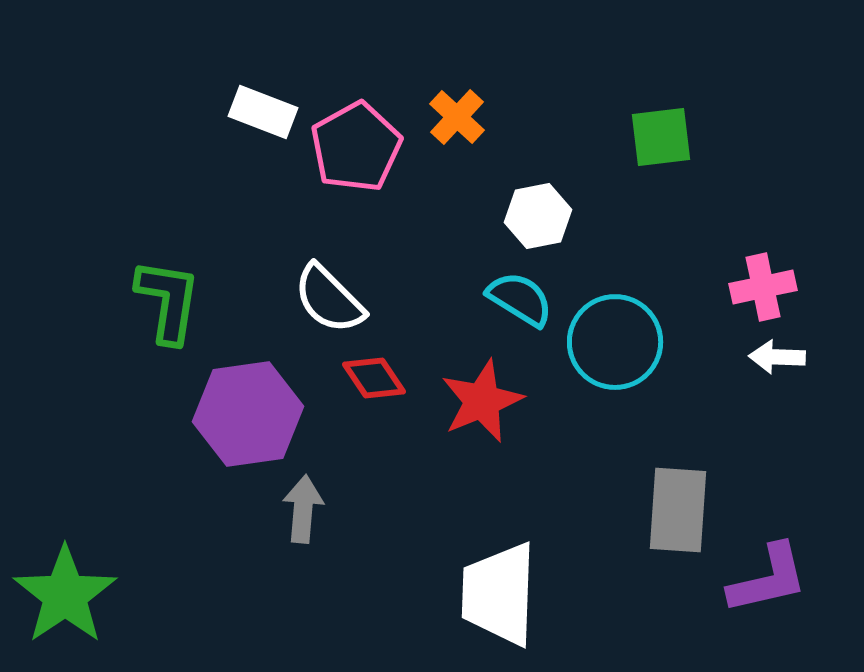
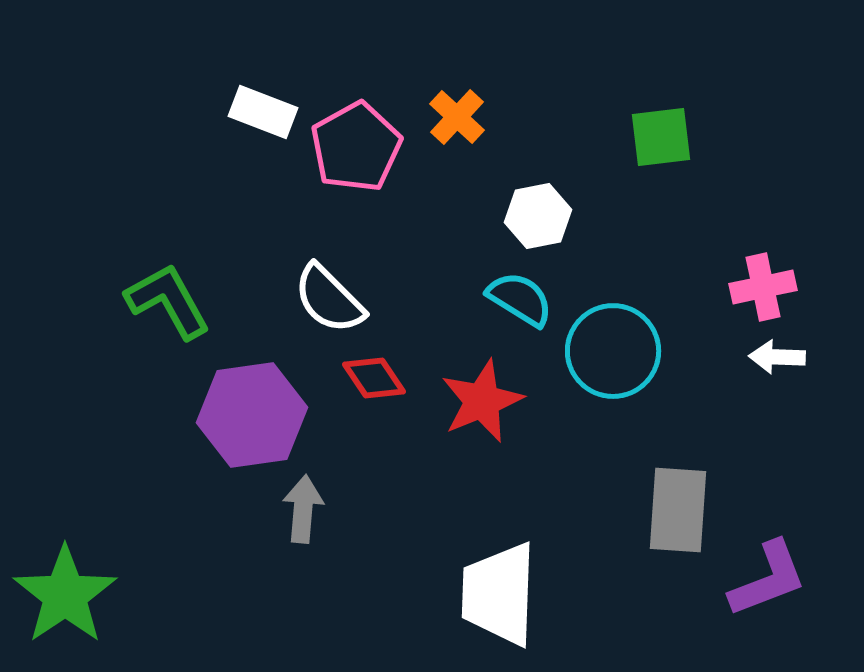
green L-shape: rotated 38 degrees counterclockwise
cyan circle: moved 2 px left, 9 px down
purple hexagon: moved 4 px right, 1 px down
purple L-shape: rotated 8 degrees counterclockwise
